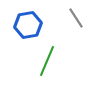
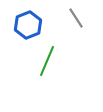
blue hexagon: rotated 12 degrees counterclockwise
